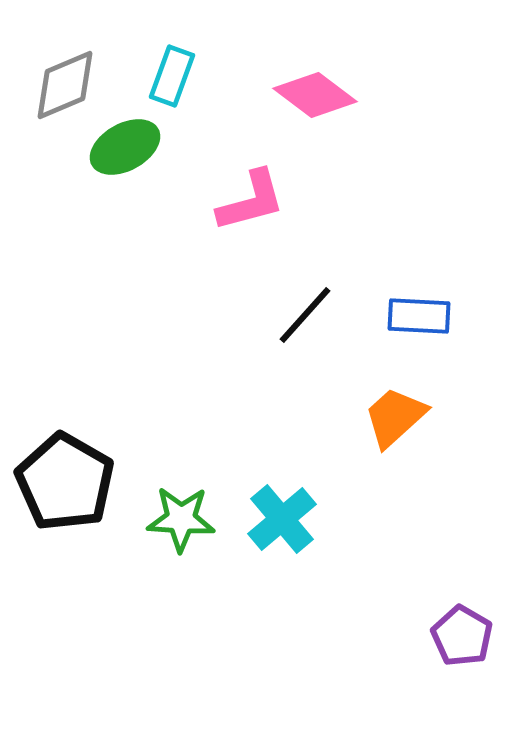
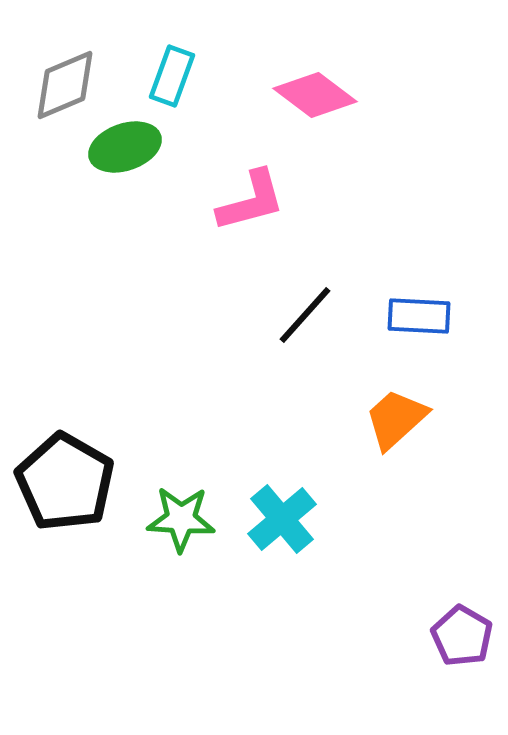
green ellipse: rotated 10 degrees clockwise
orange trapezoid: moved 1 px right, 2 px down
